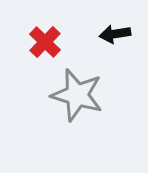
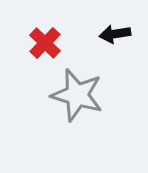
red cross: moved 1 px down
